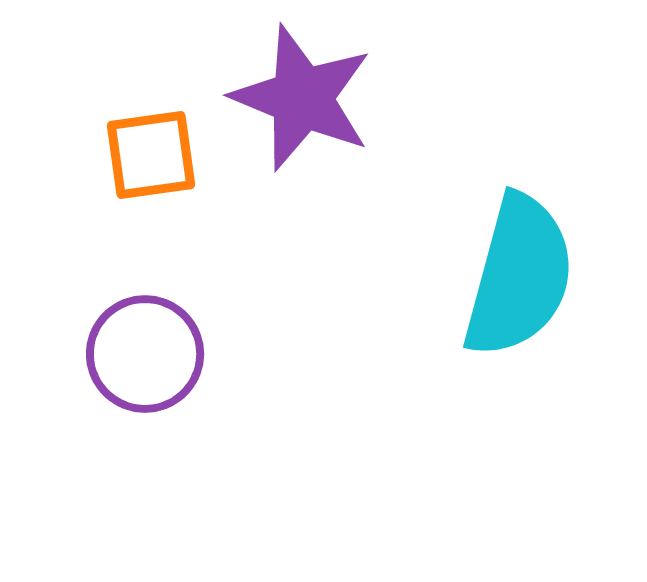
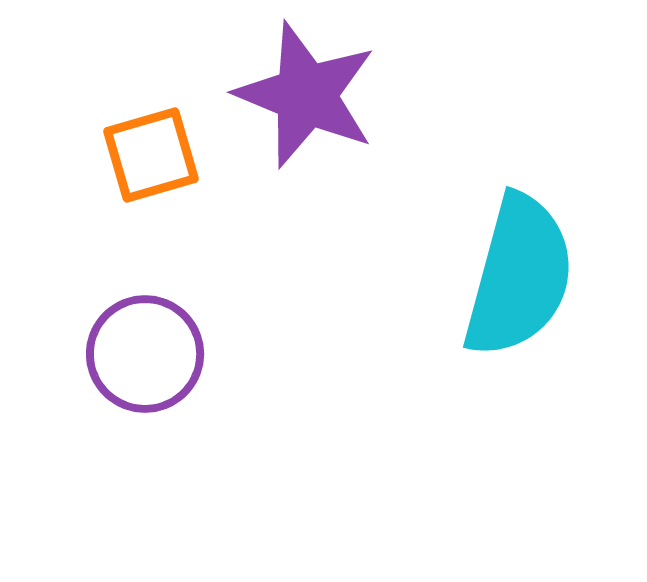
purple star: moved 4 px right, 3 px up
orange square: rotated 8 degrees counterclockwise
